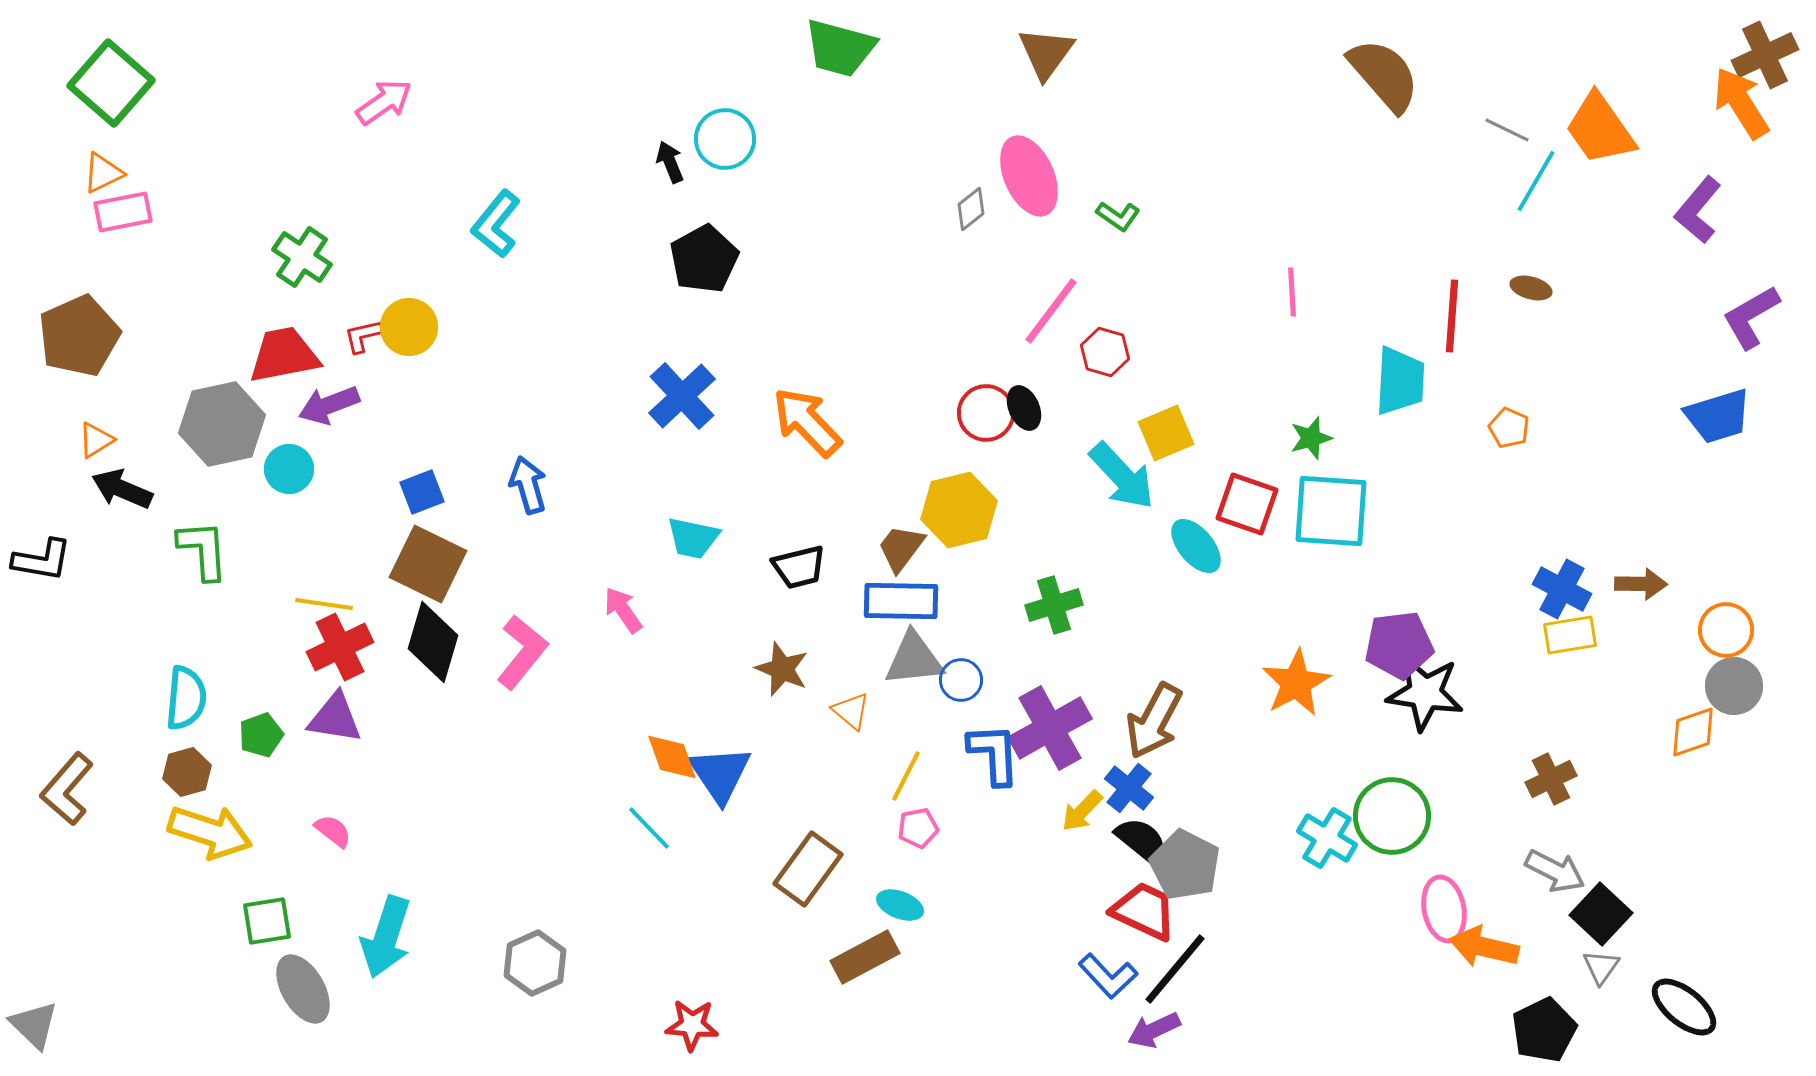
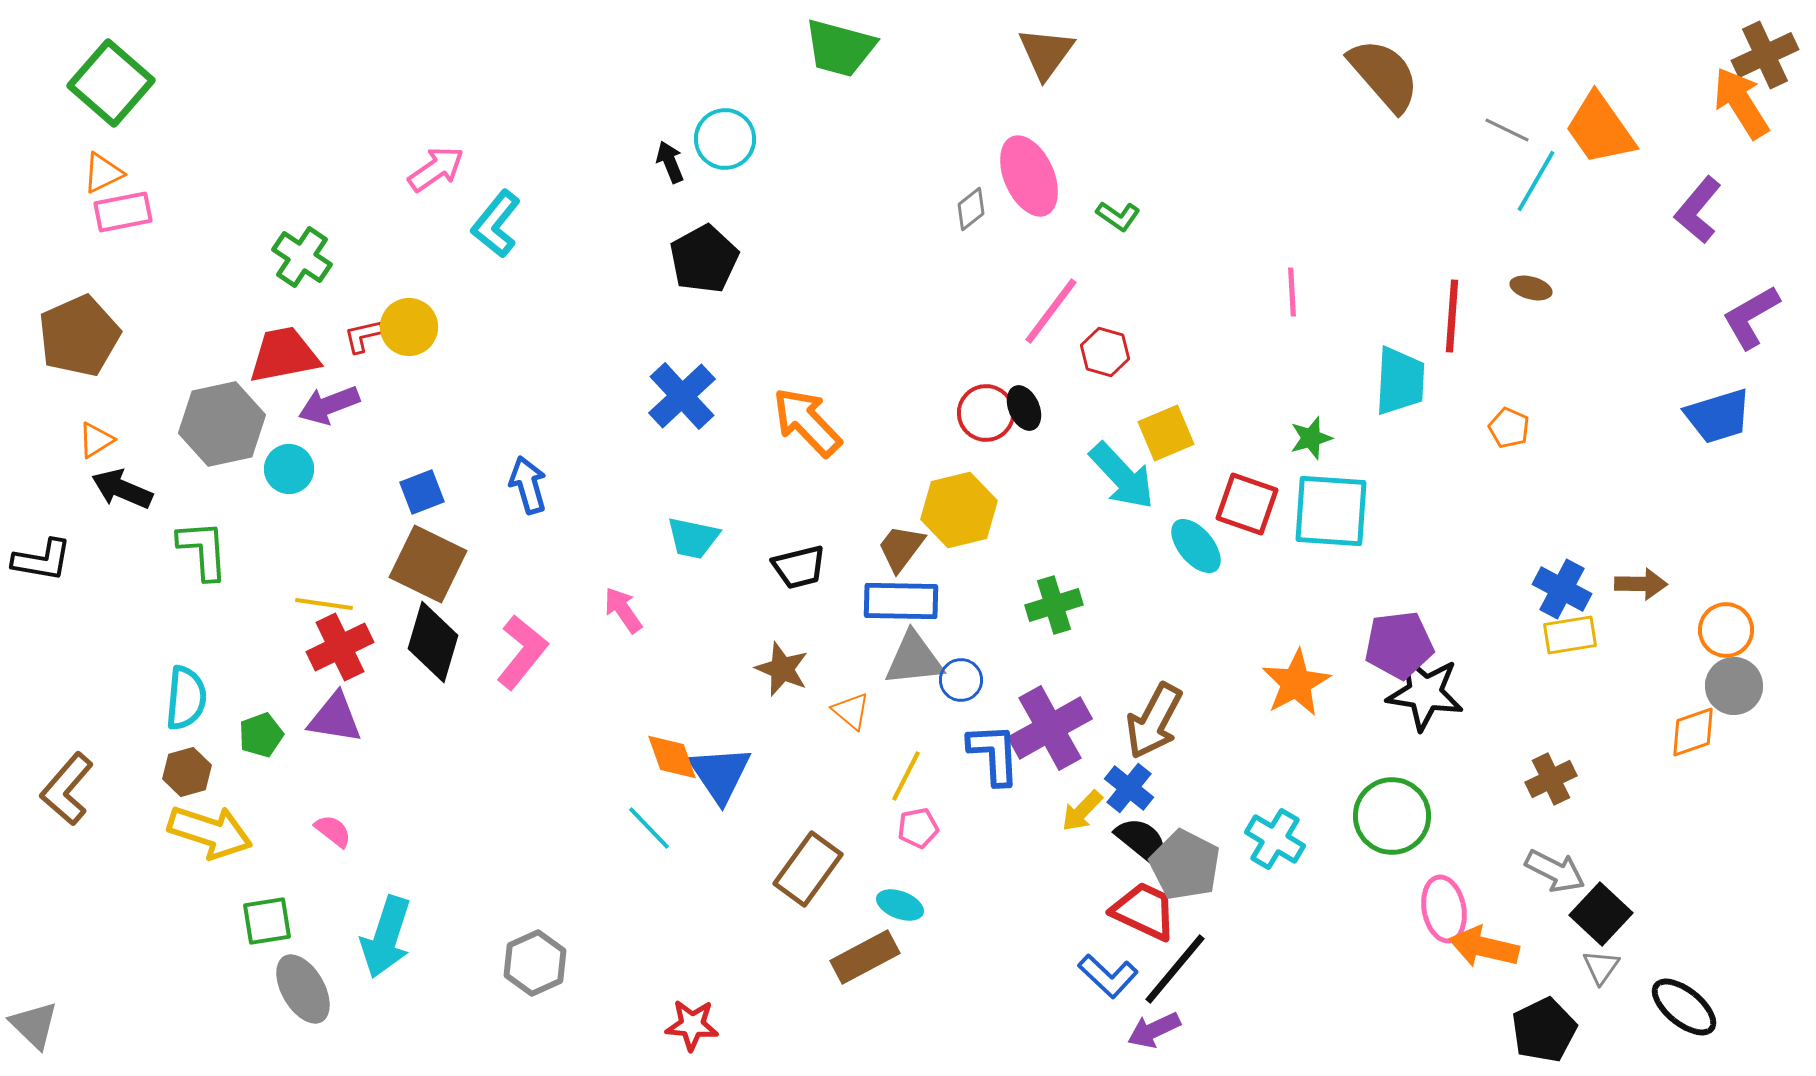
pink arrow at (384, 102): moved 52 px right, 67 px down
cyan cross at (1327, 838): moved 52 px left, 1 px down
blue L-shape at (1108, 976): rotated 4 degrees counterclockwise
